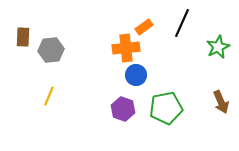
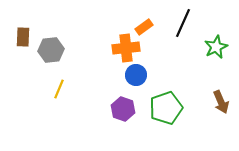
black line: moved 1 px right
green star: moved 2 px left
yellow line: moved 10 px right, 7 px up
green pentagon: rotated 8 degrees counterclockwise
